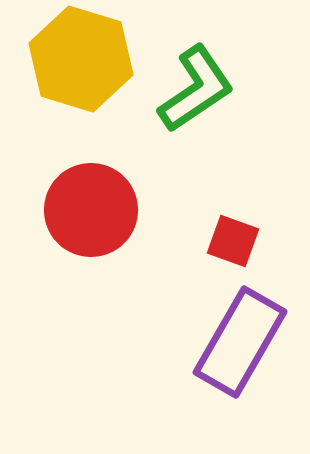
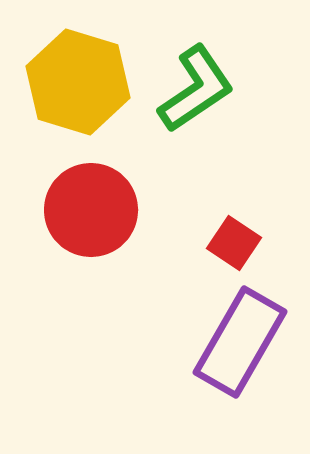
yellow hexagon: moved 3 px left, 23 px down
red square: moved 1 px right, 2 px down; rotated 14 degrees clockwise
